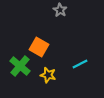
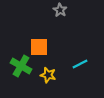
orange square: rotated 30 degrees counterclockwise
green cross: moved 1 px right; rotated 10 degrees counterclockwise
